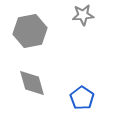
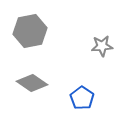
gray star: moved 19 px right, 31 px down
gray diamond: rotated 40 degrees counterclockwise
